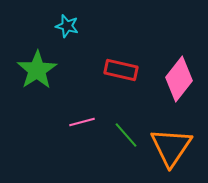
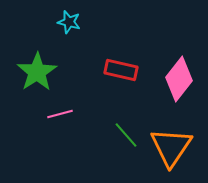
cyan star: moved 2 px right, 4 px up
green star: moved 2 px down
pink line: moved 22 px left, 8 px up
